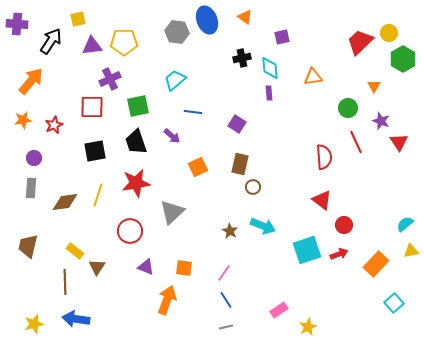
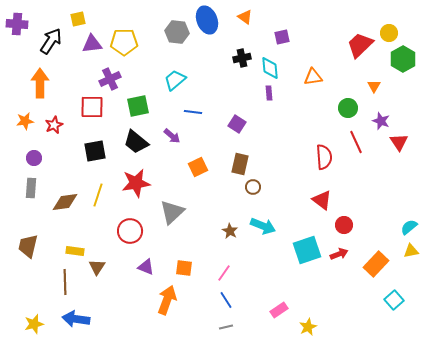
red trapezoid at (360, 42): moved 3 px down
purple triangle at (92, 46): moved 2 px up
orange arrow at (31, 81): moved 9 px right, 2 px down; rotated 40 degrees counterclockwise
orange star at (23, 120): moved 2 px right, 1 px down
black trapezoid at (136, 142): rotated 32 degrees counterclockwise
cyan semicircle at (405, 224): moved 4 px right, 3 px down
yellow rectangle at (75, 251): rotated 30 degrees counterclockwise
cyan square at (394, 303): moved 3 px up
